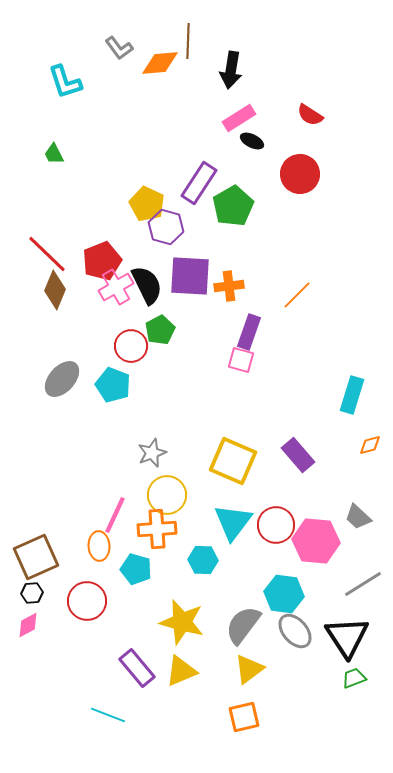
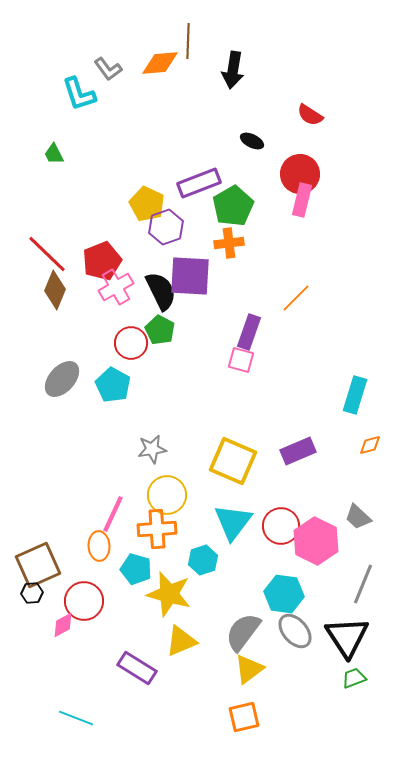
gray L-shape at (119, 48): moved 11 px left, 21 px down
black arrow at (231, 70): moved 2 px right
cyan L-shape at (65, 82): moved 14 px right, 12 px down
pink rectangle at (239, 118): moved 63 px right, 82 px down; rotated 44 degrees counterclockwise
purple rectangle at (199, 183): rotated 36 degrees clockwise
purple hexagon at (166, 227): rotated 24 degrees clockwise
black semicircle at (147, 285): moved 14 px right, 6 px down
orange cross at (229, 286): moved 43 px up
orange line at (297, 295): moved 1 px left, 3 px down
green pentagon at (160, 330): rotated 16 degrees counterclockwise
red circle at (131, 346): moved 3 px up
cyan pentagon at (113, 385): rotated 8 degrees clockwise
cyan rectangle at (352, 395): moved 3 px right
gray star at (152, 453): moved 4 px up; rotated 12 degrees clockwise
purple rectangle at (298, 455): moved 4 px up; rotated 72 degrees counterclockwise
pink line at (115, 515): moved 2 px left, 1 px up
red circle at (276, 525): moved 5 px right, 1 px down
pink hexagon at (316, 541): rotated 21 degrees clockwise
brown square at (36, 557): moved 2 px right, 8 px down
cyan hexagon at (203, 560): rotated 20 degrees counterclockwise
gray line at (363, 584): rotated 36 degrees counterclockwise
red circle at (87, 601): moved 3 px left
yellow star at (182, 622): moved 13 px left, 28 px up
pink diamond at (28, 625): moved 35 px right
gray semicircle at (243, 625): moved 7 px down
purple rectangle at (137, 668): rotated 18 degrees counterclockwise
yellow triangle at (181, 671): moved 30 px up
cyan line at (108, 715): moved 32 px left, 3 px down
